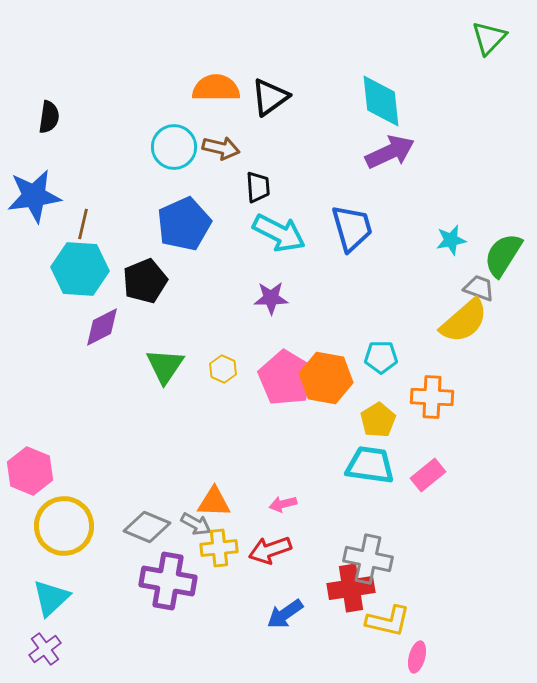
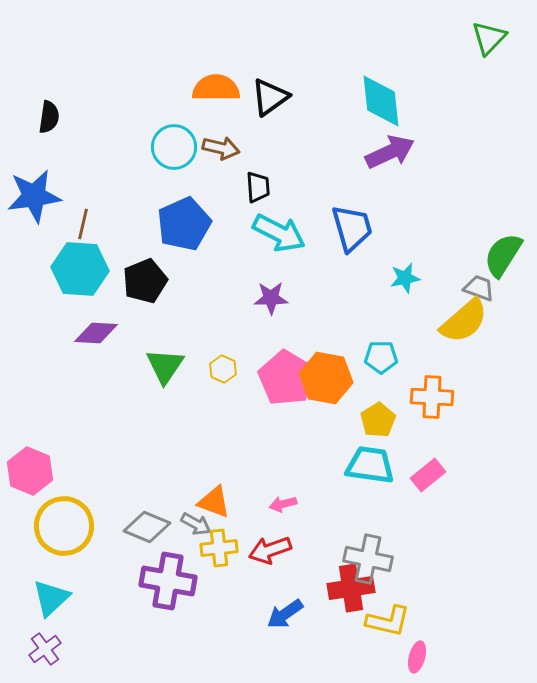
cyan star at (451, 240): moved 46 px left, 38 px down
purple diamond at (102, 327): moved 6 px left, 6 px down; rotated 30 degrees clockwise
orange triangle at (214, 502): rotated 18 degrees clockwise
